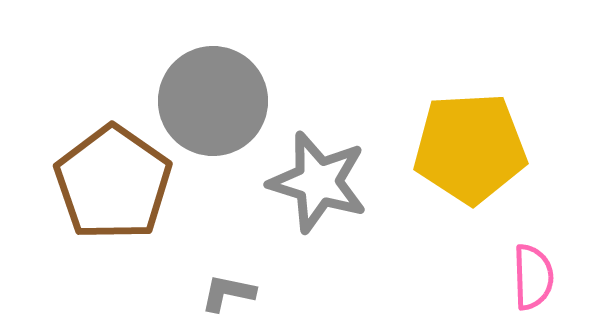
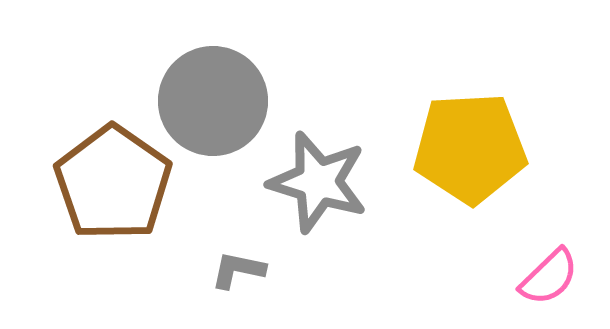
pink semicircle: moved 16 px right; rotated 48 degrees clockwise
gray L-shape: moved 10 px right, 23 px up
